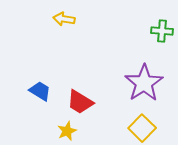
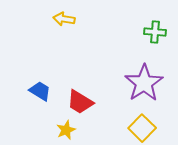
green cross: moved 7 px left, 1 px down
yellow star: moved 1 px left, 1 px up
